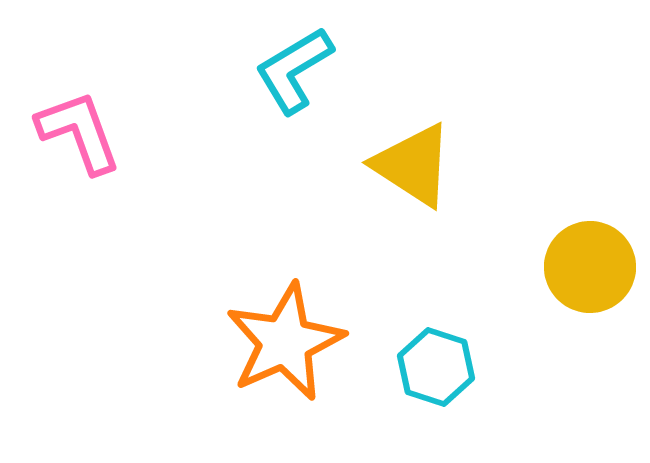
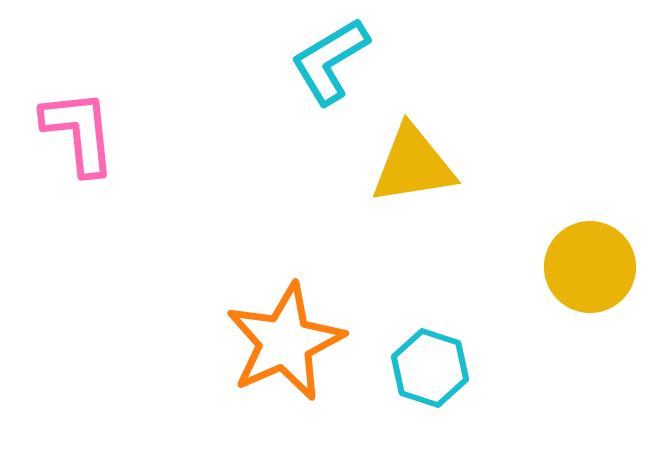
cyan L-shape: moved 36 px right, 9 px up
pink L-shape: rotated 14 degrees clockwise
yellow triangle: rotated 42 degrees counterclockwise
cyan hexagon: moved 6 px left, 1 px down
